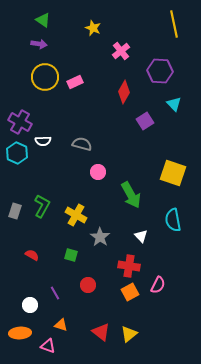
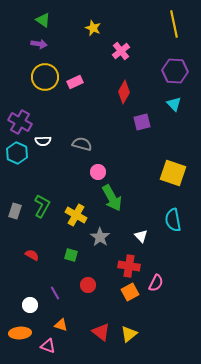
purple hexagon: moved 15 px right
purple square: moved 3 px left, 1 px down; rotated 18 degrees clockwise
green arrow: moved 19 px left, 3 px down
pink semicircle: moved 2 px left, 2 px up
